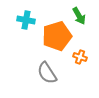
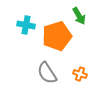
cyan cross: moved 5 px down
orange cross: moved 17 px down
